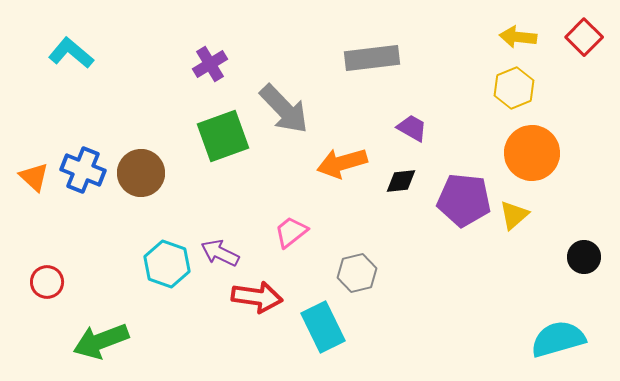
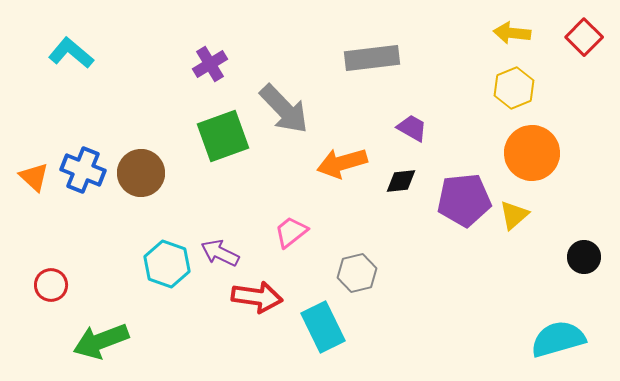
yellow arrow: moved 6 px left, 4 px up
purple pentagon: rotated 12 degrees counterclockwise
red circle: moved 4 px right, 3 px down
